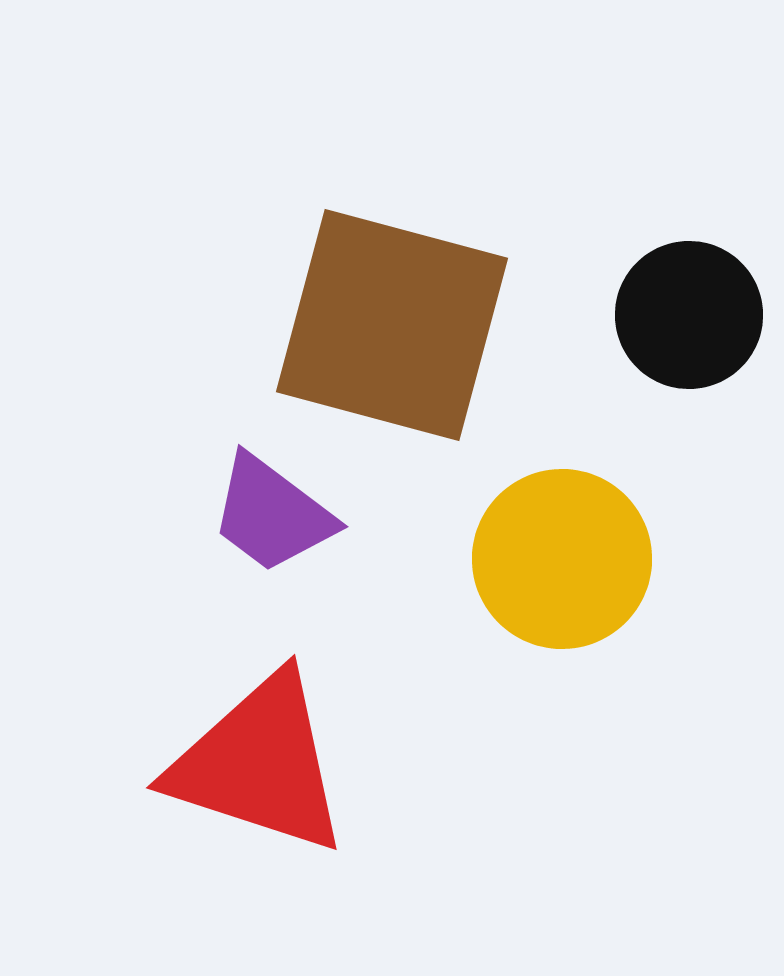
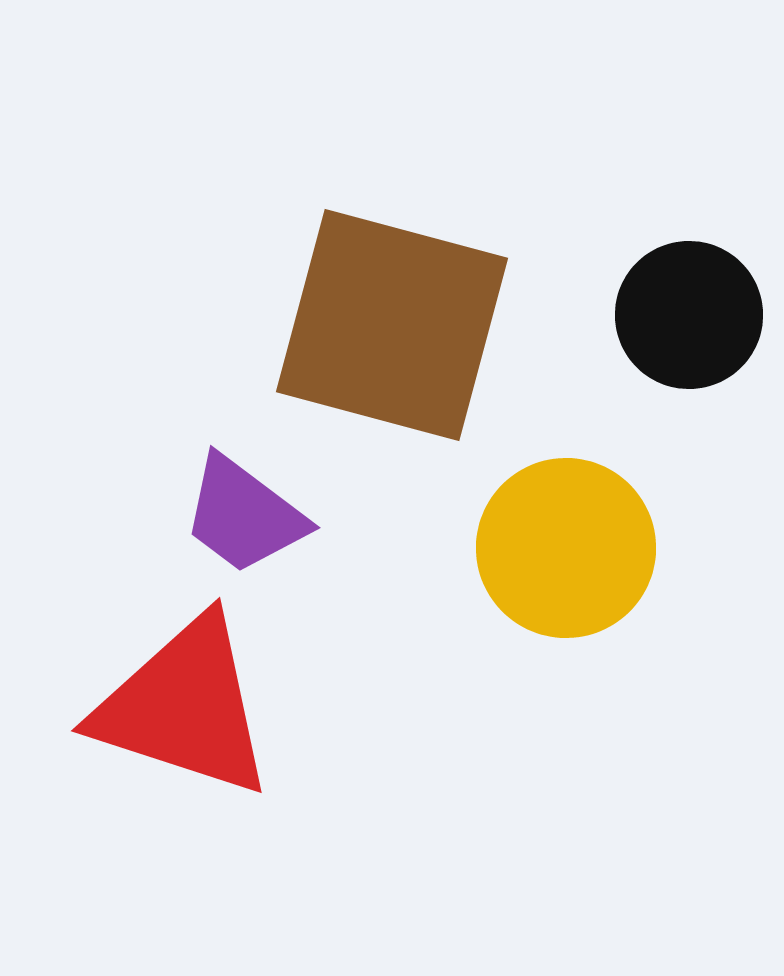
purple trapezoid: moved 28 px left, 1 px down
yellow circle: moved 4 px right, 11 px up
red triangle: moved 75 px left, 57 px up
